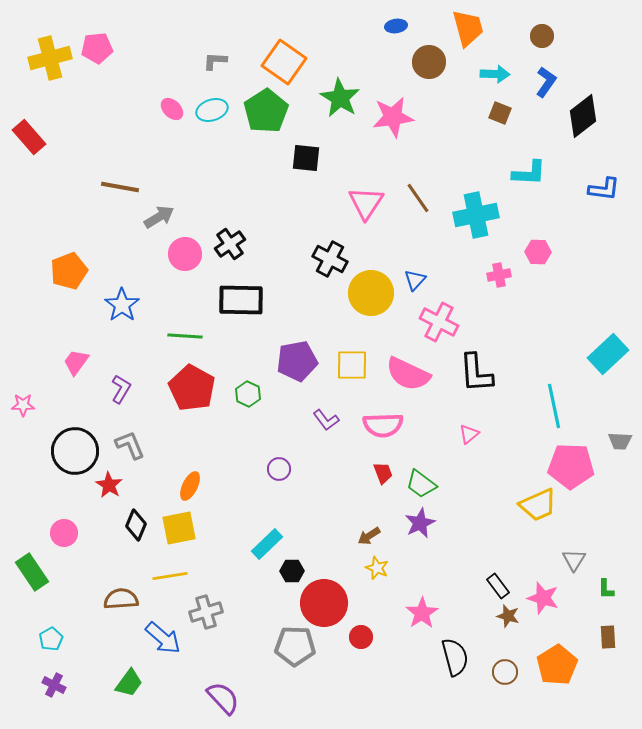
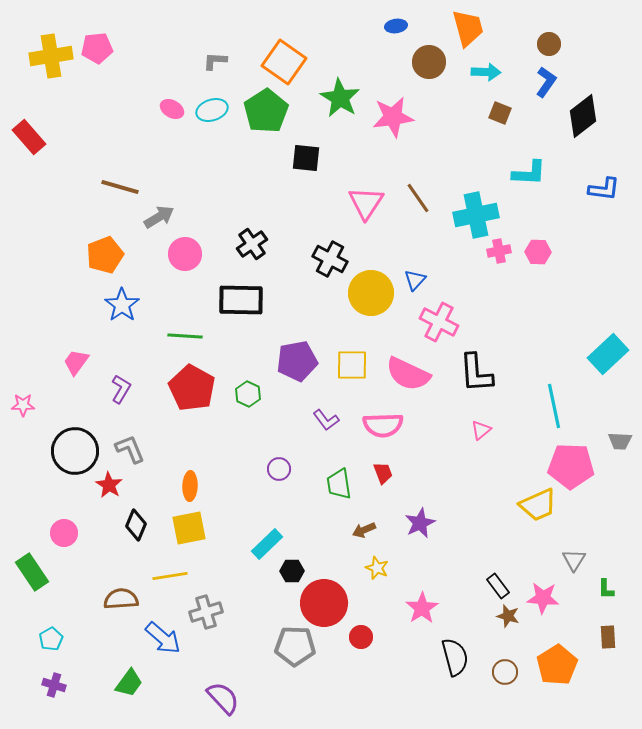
brown circle at (542, 36): moved 7 px right, 8 px down
yellow cross at (50, 58): moved 1 px right, 2 px up; rotated 6 degrees clockwise
cyan arrow at (495, 74): moved 9 px left, 2 px up
pink ellipse at (172, 109): rotated 15 degrees counterclockwise
brown line at (120, 187): rotated 6 degrees clockwise
black cross at (230, 244): moved 22 px right
orange pentagon at (69, 271): moved 36 px right, 16 px up
pink cross at (499, 275): moved 24 px up
pink triangle at (469, 434): moved 12 px right, 4 px up
gray L-shape at (130, 445): moved 4 px down
green trapezoid at (421, 484): moved 82 px left; rotated 44 degrees clockwise
orange ellipse at (190, 486): rotated 24 degrees counterclockwise
yellow square at (179, 528): moved 10 px right
brown arrow at (369, 536): moved 5 px left, 6 px up; rotated 10 degrees clockwise
pink star at (543, 598): rotated 12 degrees counterclockwise
pink star at (422, 613): moved 5 px up
purple cross at (54, 685): rotated 10 degrees counterclockwise
